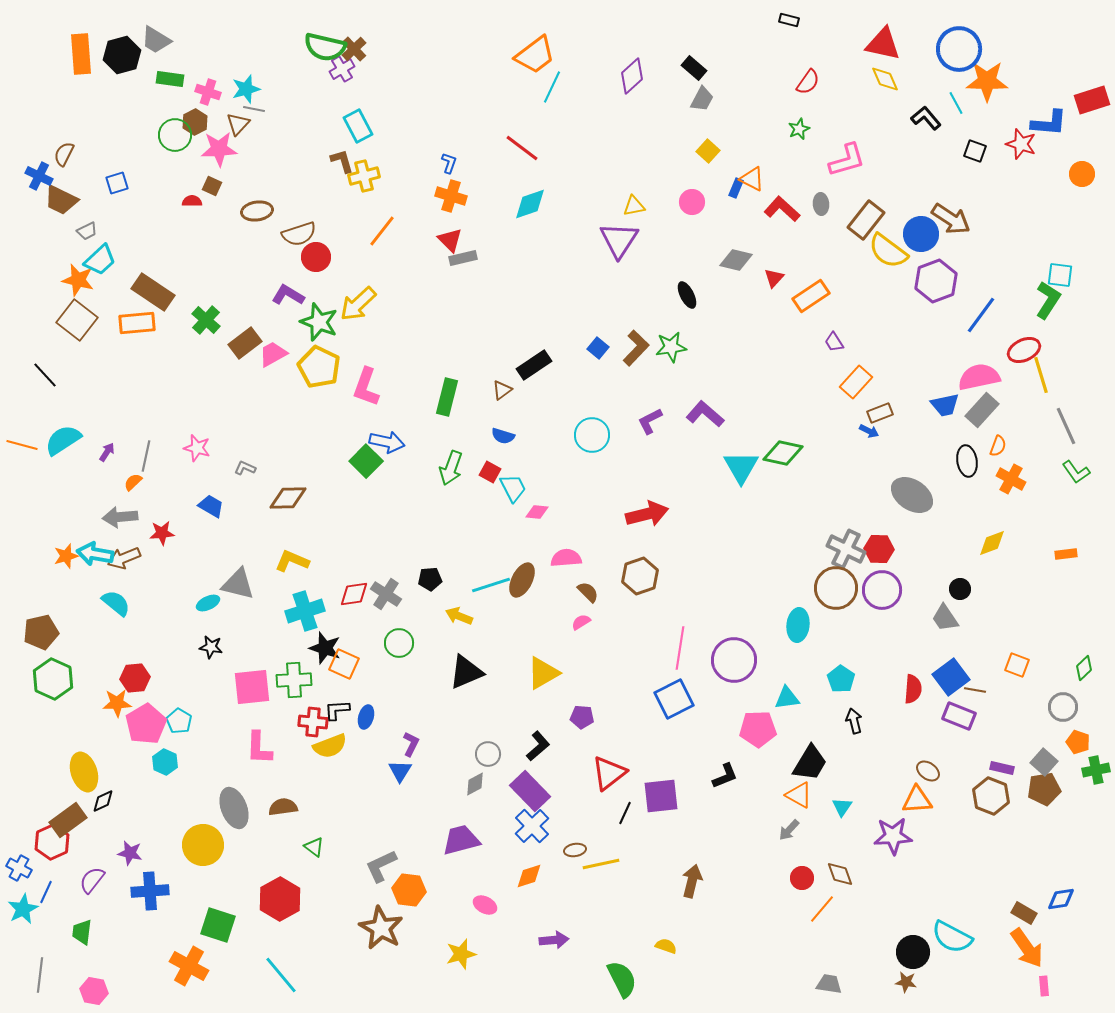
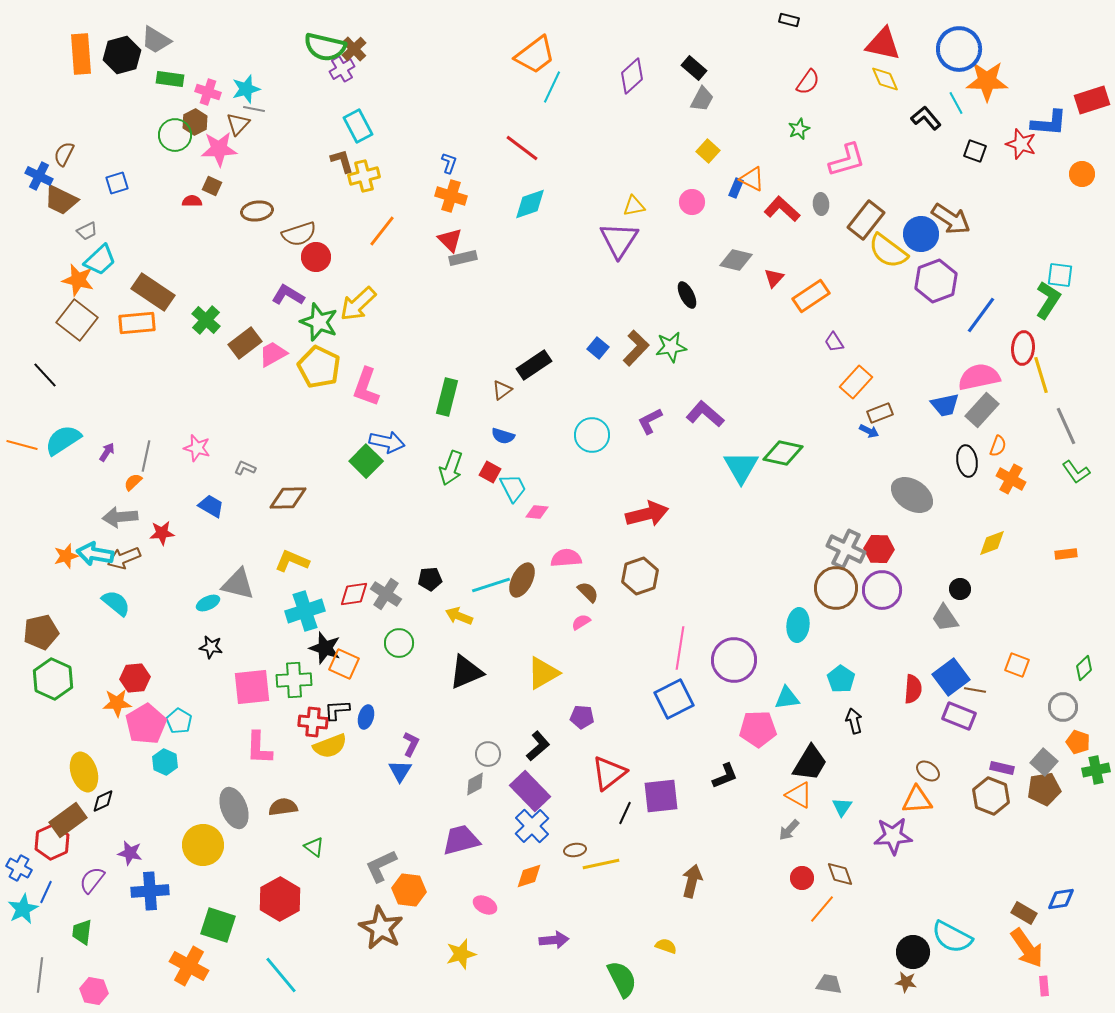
red ellipse at (1024, 350): moved 1 px left, 2 px up; rotated 60 degrees counterclockwise
